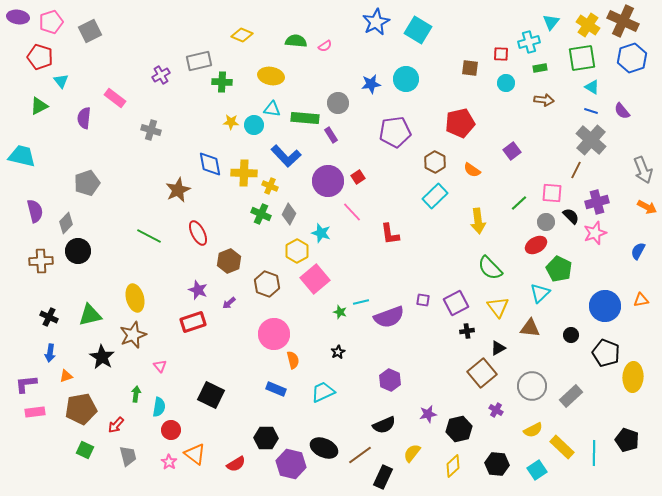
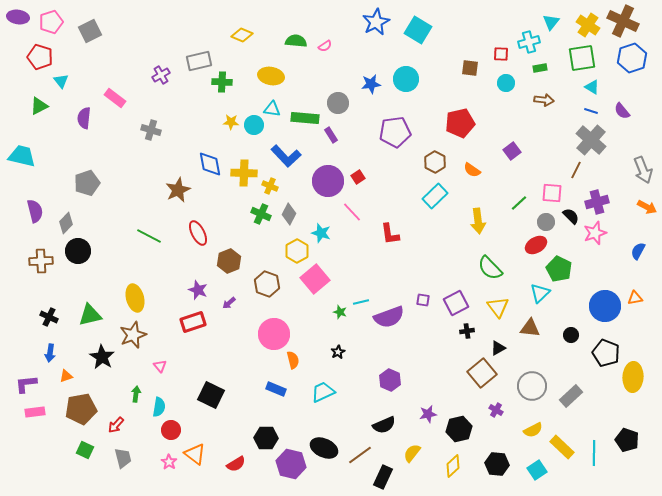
orange triangle at (641, 300): moved 6 px left, 2 px up
gray trapezoid at (128, 456): moved 5 px left, 2 px down
